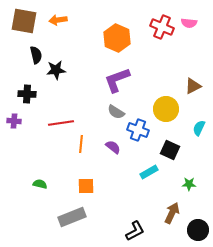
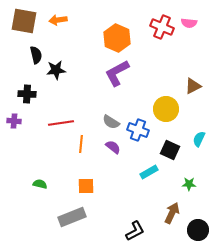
purple L-shape: moved 7 px up; rotated 8 degrees counterclockwise
gray semicircle: moved 5 px left, 10 px down
cyan semicircle: moved 11 px down
